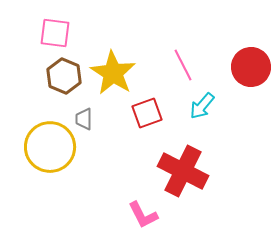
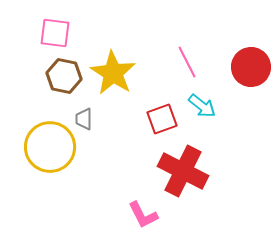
pink line: moved 4 px right, 3 px up
brown hexagon: rotated 12 degrees counterclockwise
cyan arrow: rotated 92 degrees counterclockwise
red square: moved 15 px right, 6 px down
